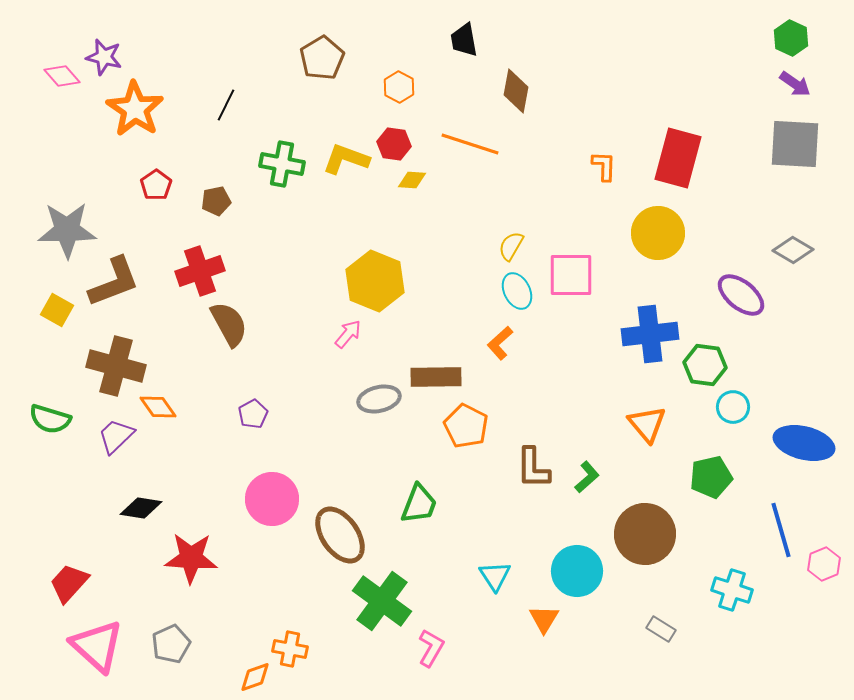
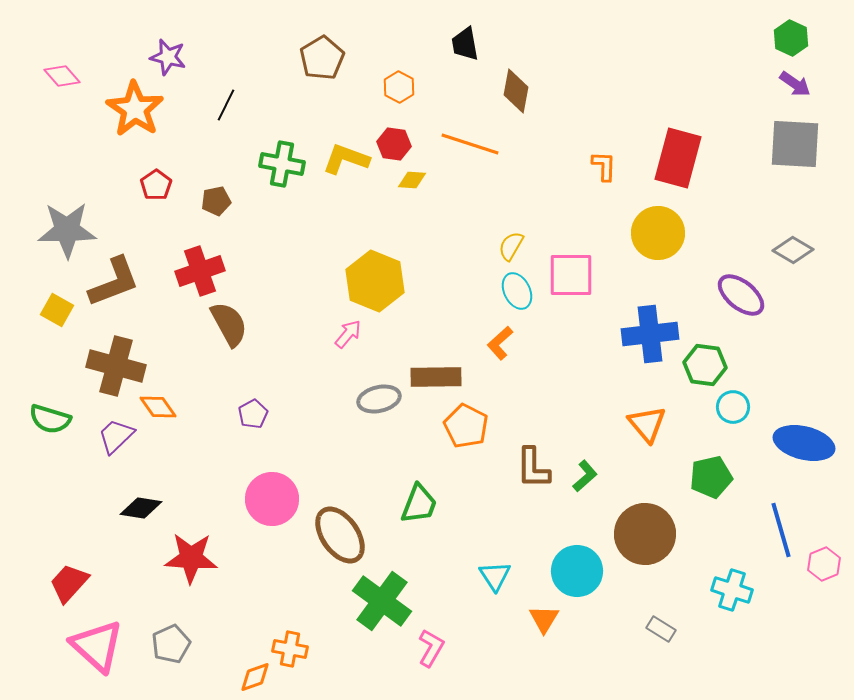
black trapezoid at (464, 40): moved 1 px right, 4 px down
purple star at (104, 57): moved 64 px right
green L-shape at (587, 477): moved 2 px left, 1 px up
